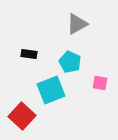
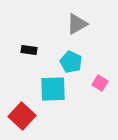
black rectangle: moved 4 px up
cyan pentagon: moved 1 px right
pink square: rotated 21 degrees clockwise
cyan square: moved 2 px right, 1 px up; rotated 20 degrees clockwise
